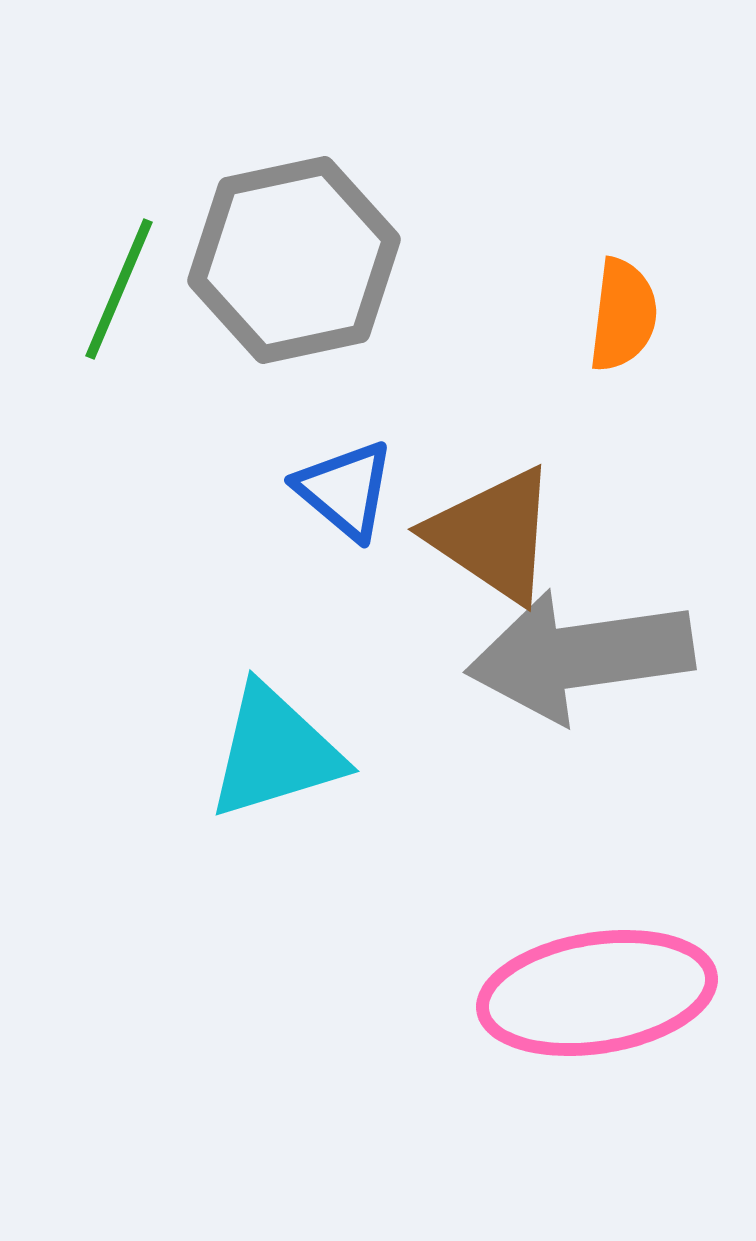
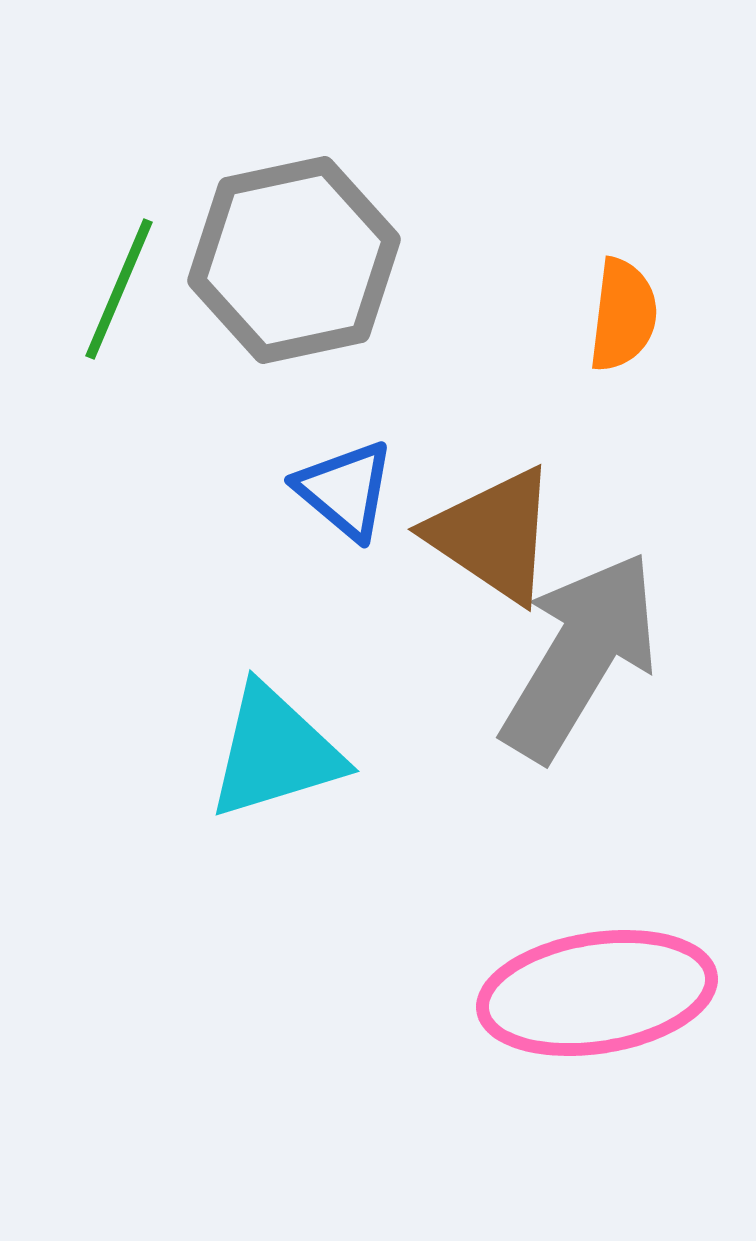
gray arrow: rotated 129 degrees clockwise
